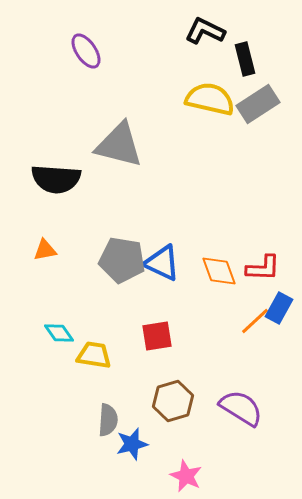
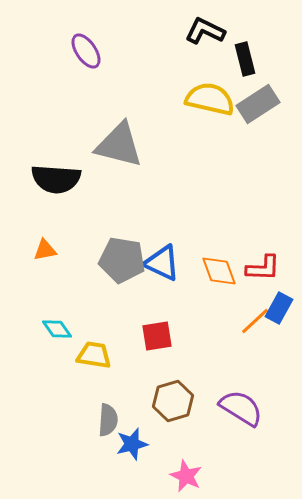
cyan diamond: moved 2 px left, 4 px up
